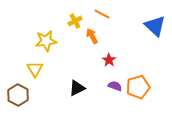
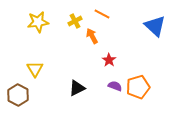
yellow star: moved 8 px left, 19 px up
